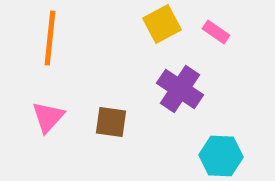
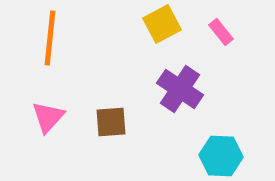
pink rectangle: moved 5 px right; rotated 16 degrees clockwise
brown square: rotated 12 degrees counterclockwise
